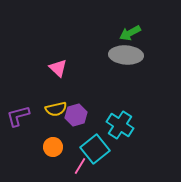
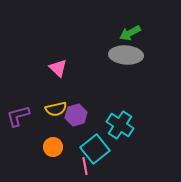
pink line: moved 5 px right; rotated 42 degrees counterclockwise
